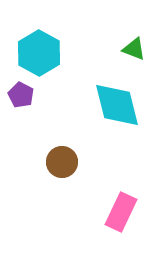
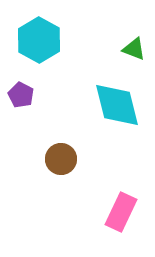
cyan hexagon: moved 13 px up
brown circle: moved 1 px left, 3 px up
